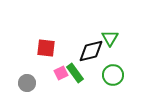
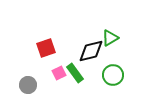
green triangle: rotated 30 degrees clockwise
red square: rotated 24 degrees counterclockwise
pink square: moved 2 px left
gray circle: moved 1 px right, 2 px down
